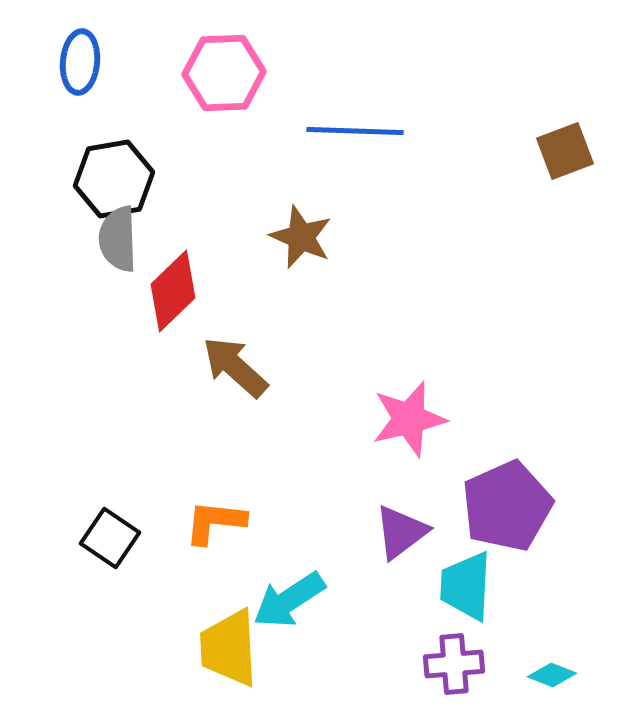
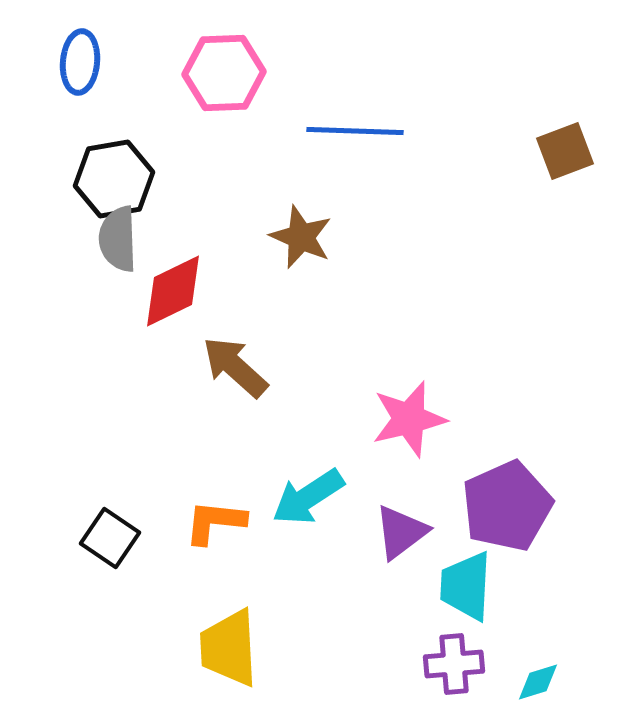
red diamond: rotated 18 degrees clockwise
cyan arrow: moved 19 px right, 103 px up
cyan diamond: moved 14 px left, 7 px down; rotated 39 degrees counterclockwise
